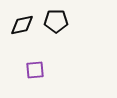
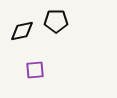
black diamond: moved 6 px down
